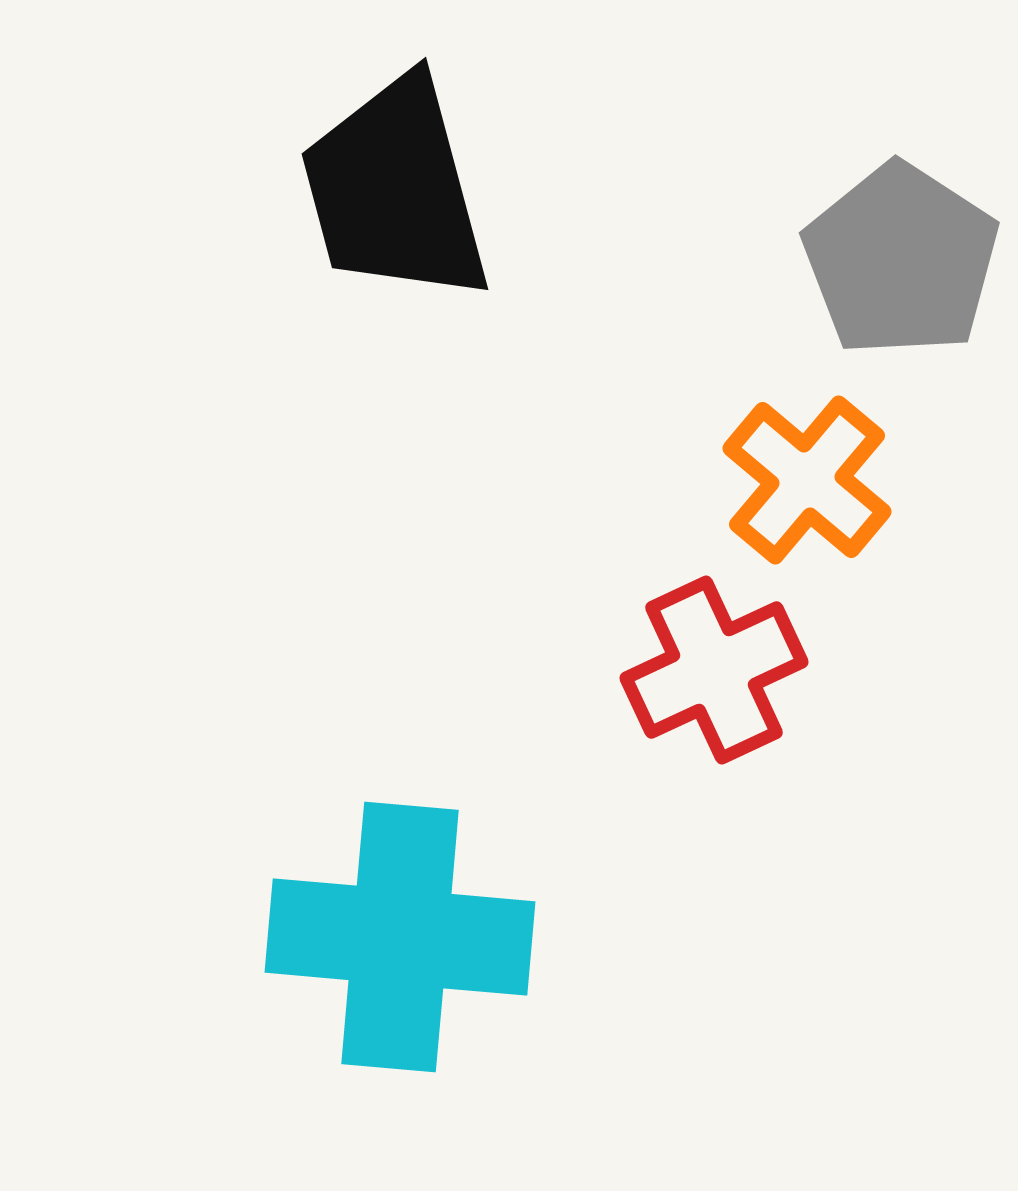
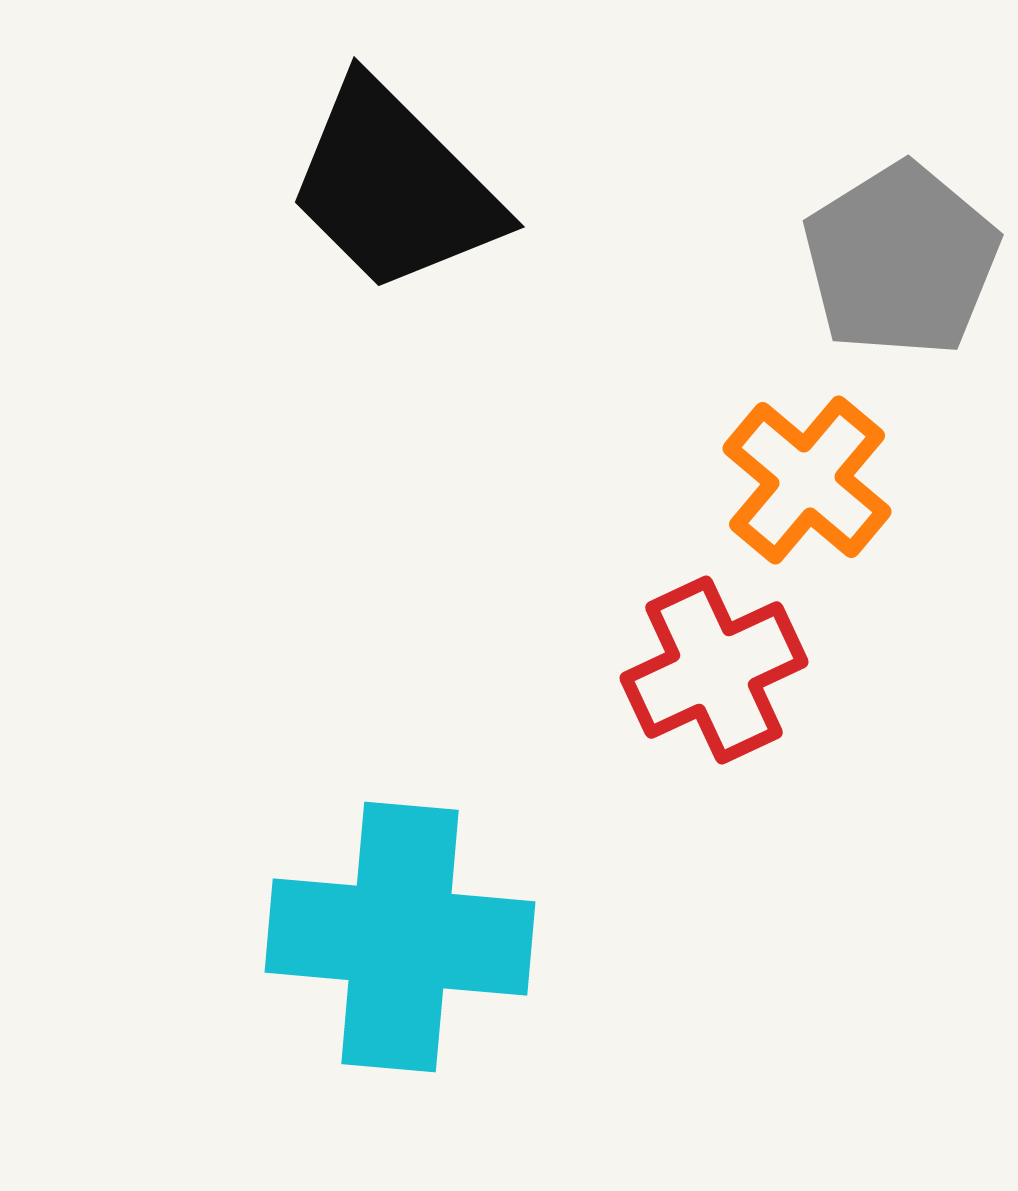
black trapezoid: moved 1 px left, 3 px up; rotated 30 degrees counterclockwise
gray pentagon: rotated 7 degrees clockwise
